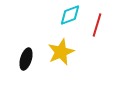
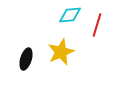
cyan diamond: rotated 15 degrees clockwise
